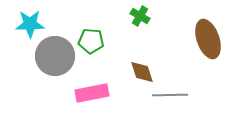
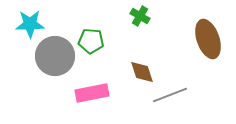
gray line: rotated 20 degrees counterclockwise
